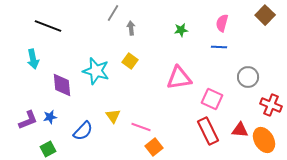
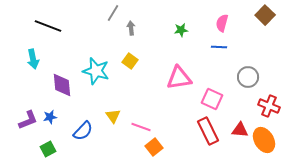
red cross: moved 2 px left, 1 px down
